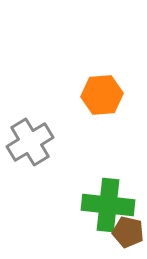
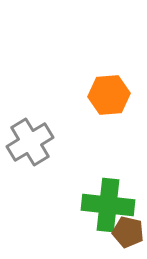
orange hexagon: moved 7 px right
